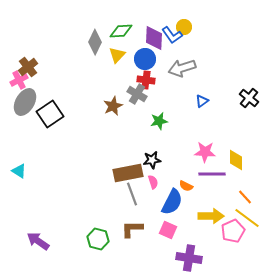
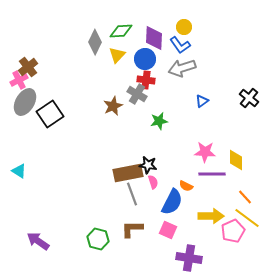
blue L-shape: moved 8 px right, 10 px down
black star: moved 4 px left, 5 px down; rotated 18 degrees clockwise
